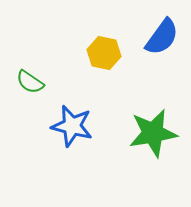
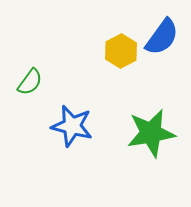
yellow hexagon: moved 17 px right, 2 px up; rotated 20 degrees clockwise
green semicircle: rotated 88 degrees counterclockwise
green star: moved 2 px left
